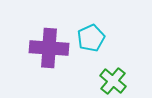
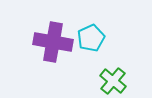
purple cross: moved 4 px right, 6 px up; rotated 6 degrees clockwise
